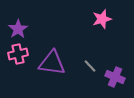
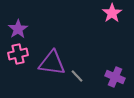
pink star: moved 10 px right, 6 px up; rotated 18 degrees counterclockwise
gray line: moved 13 px left, 10 px down
